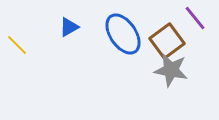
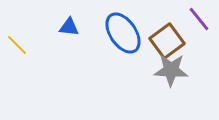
purple line: moved 4 px right, 1 px down
blue triangle: rotated 35 degrees clockwise
blue ellipse: moved 1 px up
gray star: rotated 8 degrees counterclockwise
